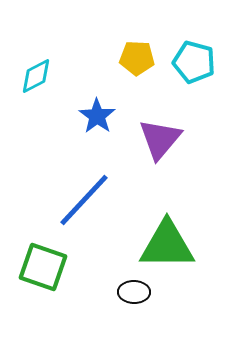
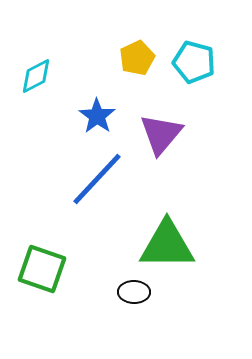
yellow pentagon: rotated 28 degrees counterclockwise
purple triangle: moved 1 px right, 5 px up
blue line: moved 13 px right, 21 px up
green square: moved 1 px left, 2 px down
